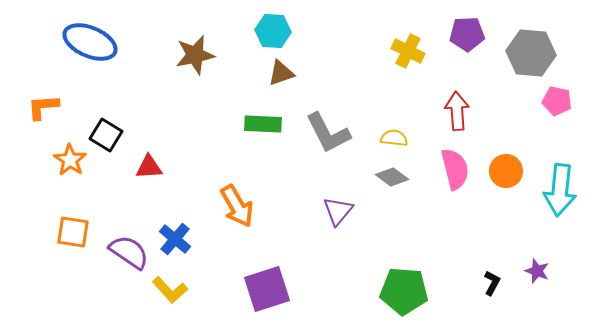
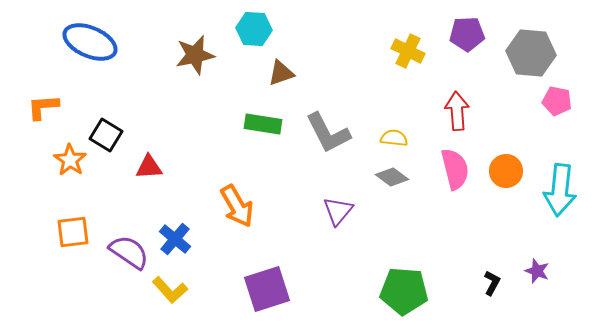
cyan hexagon: moved 19 px left, 2 px up
green rectangle: rotated 6 degrees clockwise
orange square: rotated 16 degrees counterclockwise
